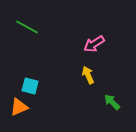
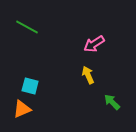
orange triangle: moved 3 px right, 2 px down
